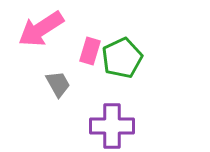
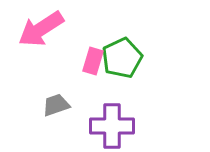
pink rectangle: moved 3 px right, 10 px down
gray trapezoid: moved 2 px left, 21 px down; rotated 80 degrees counterclockwise
